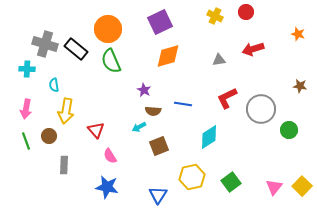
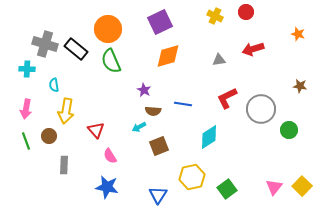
green square: moved 4 px left, 7 px down
